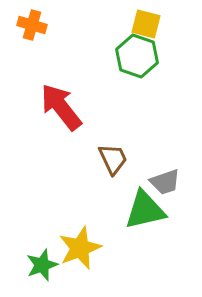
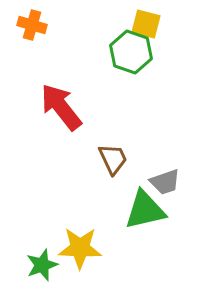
green hexagon: moved 6 px left, 4 px up
yellow star: rotated 24 degrees clockwise
